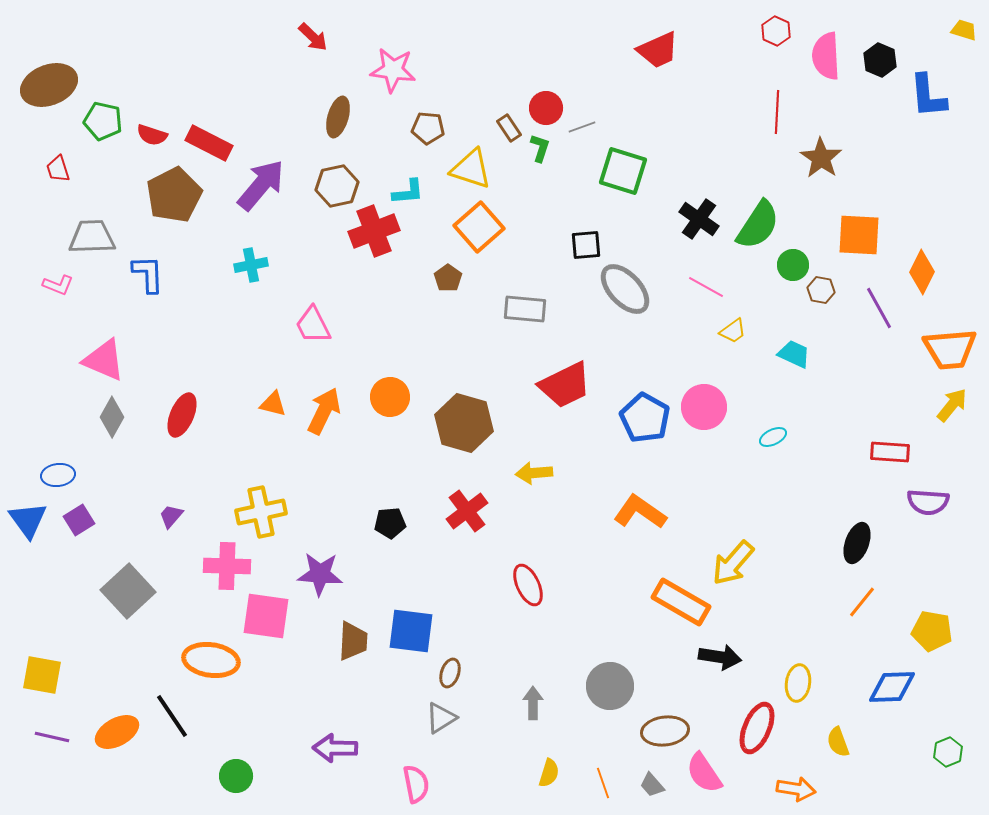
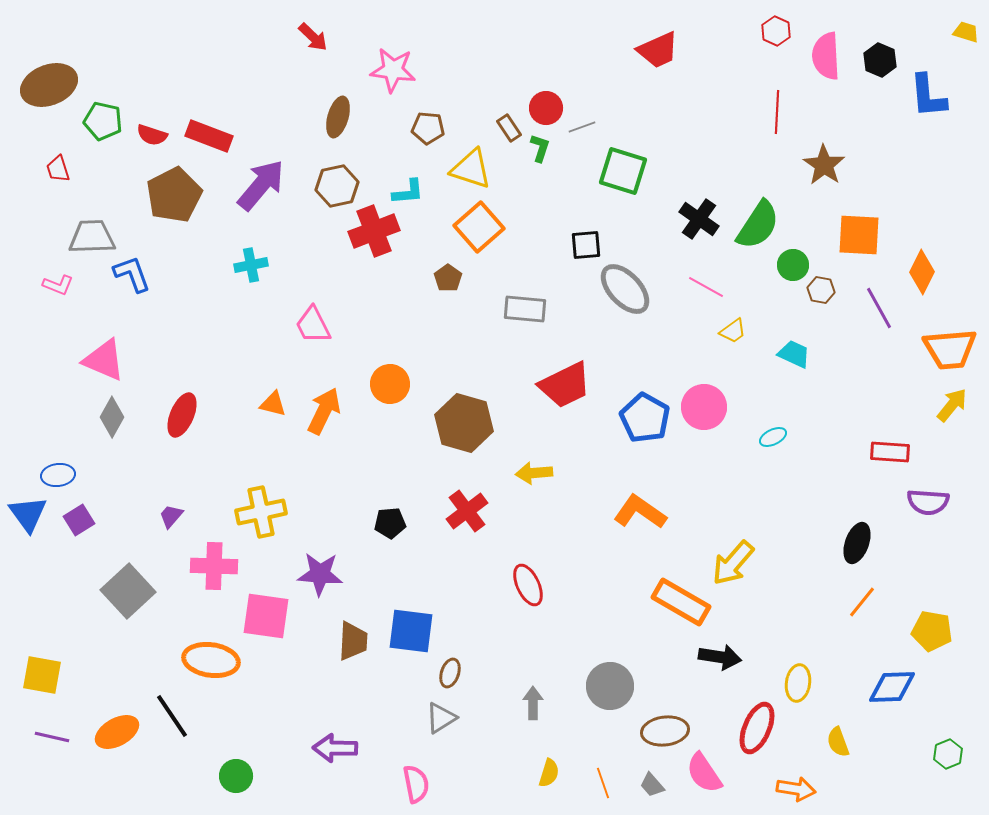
yellow trapezoid at (964, 30): moved 2 px right, 2 px down
red rectangle at (209, 143): moved 7 px up; rotated 6 degrees counterclockwise
brown star at (821, 158): moved 3 px right, 7 px down
blue L-shape at (148, 274): moved 16 px left; rotated 18 degrees counterclockwise
orange circle at (390, 397): moved 13 px up
blue triangle at (28, 520): moved 6 px up
pink cross at (227, 566): moved 13 px left
green hexagon at (948, 752): moved 2 px down
